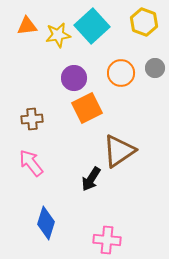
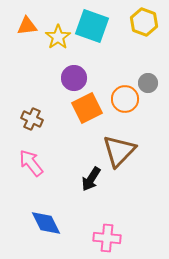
cyan square: rotated 28 degrees counterclockwise
yellow star: moved 2 px down; rotated 25 degrees counterclockwise
gray circle: moved 7 px left, 15 px down
orange circle: moved 4 px right, 26 px down
brown cross: rotated 30 degrees clockwise
brown triangle: rotated 12 degrees counterclockwise
blue diamond: rotated 44 degrees counterclockwise
pink cross: moved 2 px up
